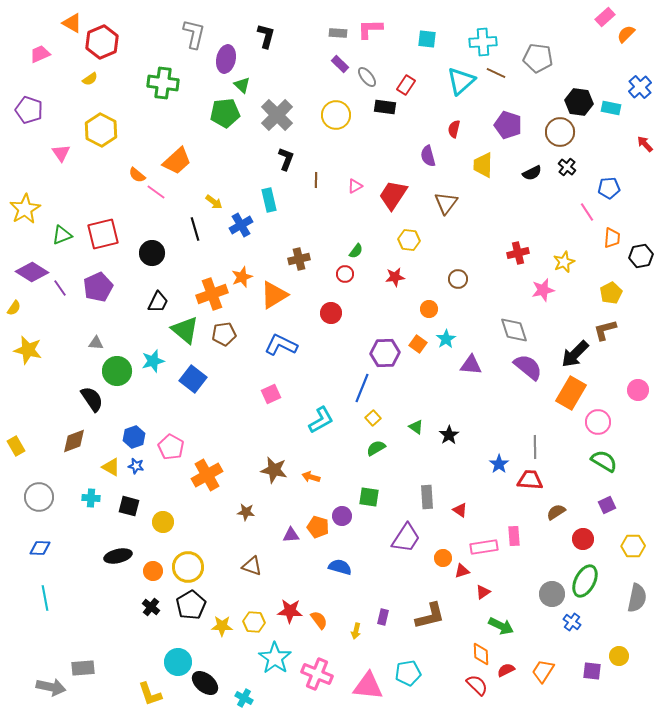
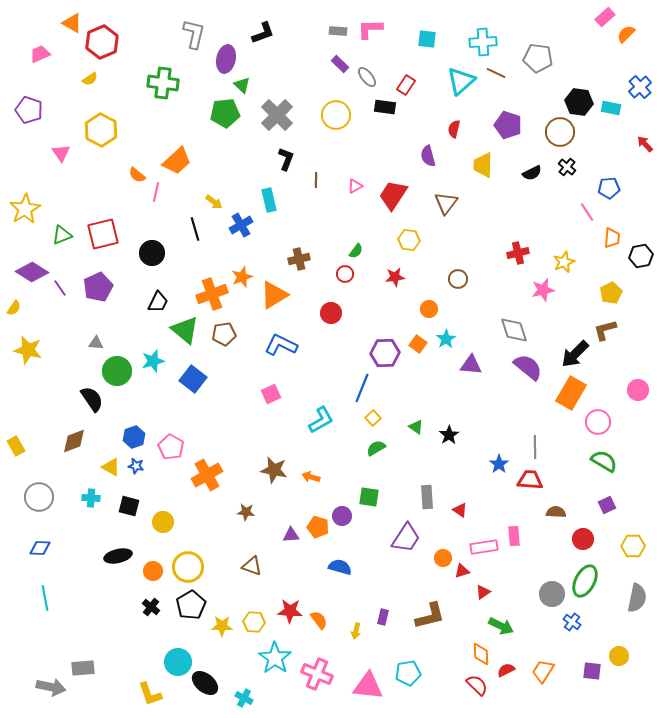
gray rectangle at (338, 33): moved 2 px up
black L-shape at (266, 36): moved 3 px left, 3 px up; rotated 55 degrees clockwise
pink line at (156, 192): rotated 66 degrees clockwise
brown semicircle at (556, 512): rotated 36 degrees clockwise
